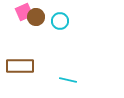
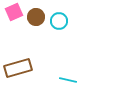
pink square: moved 10 px left
cyan circle: moved 1 px left
brown rectangle: moved 2 px left, 2 px down; rotated 16 degrees counterclockwise
